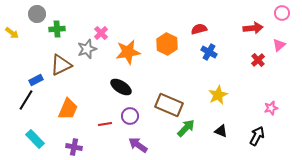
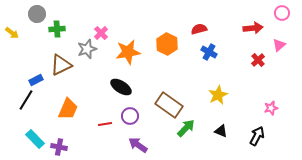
brown rectangle: rotated 12 degrees clockwise
purple cross: moved 15 px left
